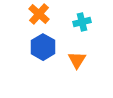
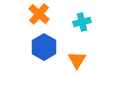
blue hexagon: moved 1 px right
